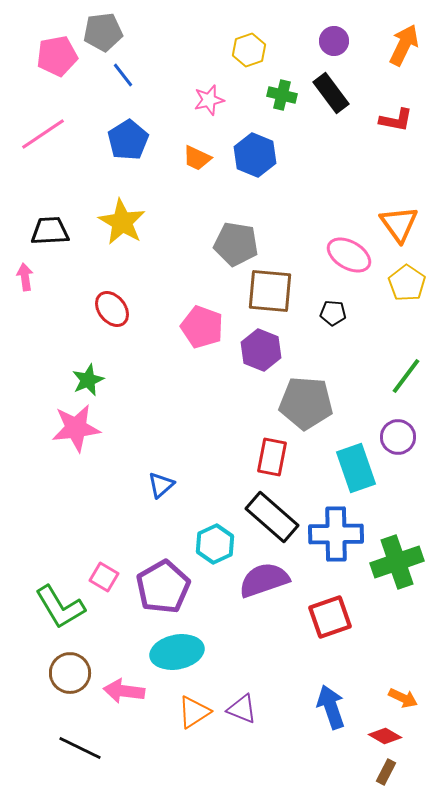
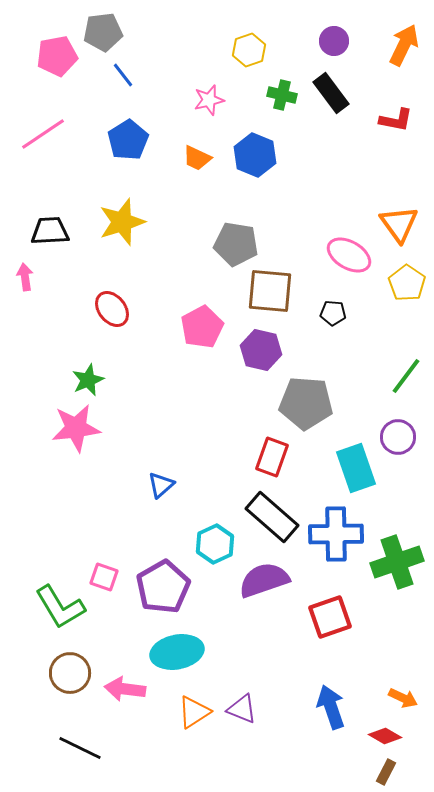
yellow star at (122, 222): rotated 24 degrees clockwise
pink pentagon at (202, 327): rotated 24 degrees clockwise
purple hexagon at (261, 350): rotated 9 degrees counterclockwise
red rectangle at (272, 457): rotated 9 degrees clockwise
pink square at (104, 577): rotated 12 degrees counterclockwise
pink arrow at (124, 691): moved 1 px right, 2 px up
